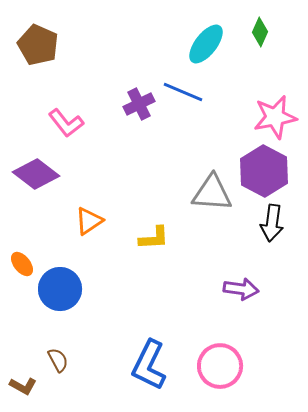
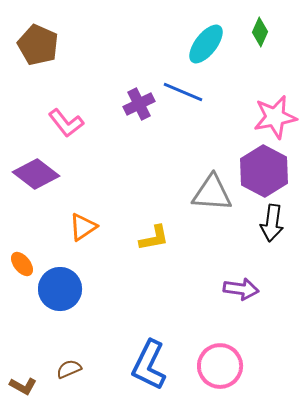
orange triangle: moved 6 px left, 6 px down
yellow L-shape: rotated 8 degrees counterclockwise
brown semicircle: moved 11 px right, 9 px down; rotated 85 degrees counterclockwise
